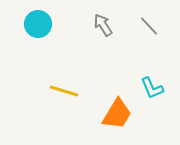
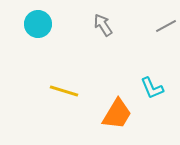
gray line: moved 17 px right; rotated 75 degrees counterclockwise
